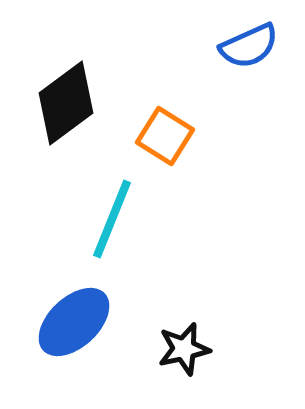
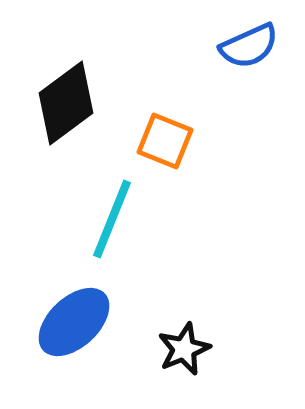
orange square: moved 5 px down; rotated 10 degrees counterclockwise
black star: rotated 10 degrees counterclockwise
